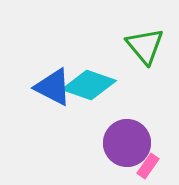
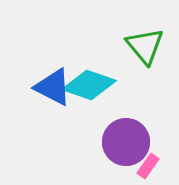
purple circle: moved 1 px left, 1 px up
